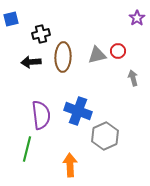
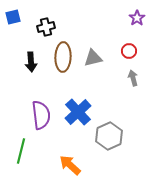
blue square: moved 2 px right, 2 px up
black cross: moved 5 px right, 7 px up
red circle: moved 11 px right
gray triangle: moved 4 px left, 3 px down
black arrow: rotated 90 degrees counterclockwise
blue cross: moved 1 px down; rotated 28 degrees clockwise
gray hexagon: moved 4 px right
green line: moved 6 px left, 2 px down
orange arrow: rotated 45 degrees counterclockwise
